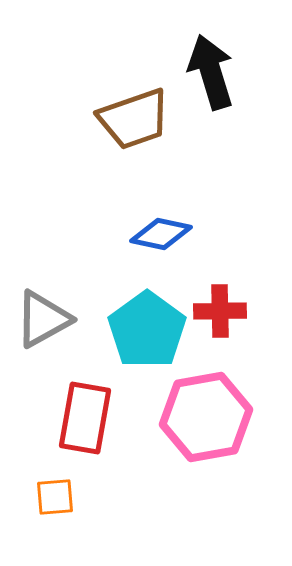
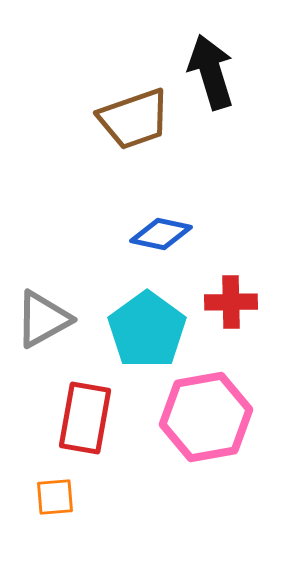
red cross: moved 11 px right, 9 px up
